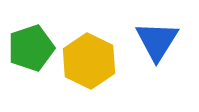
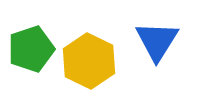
green pentagon: moved 1 px down
